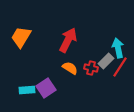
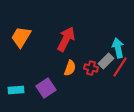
red arrow: moved 2 px left, 1 px up
orange semicircle: rotated 77 degrees clockwise
cyan rectangle: moved 11 px left
